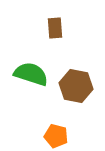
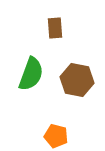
green semicircle: rotated 92 degrees clockwise
brown hexagon: moved 1 px right, 6 px up
